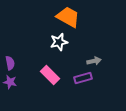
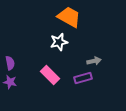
orange trapezoid: moved 1 px right
